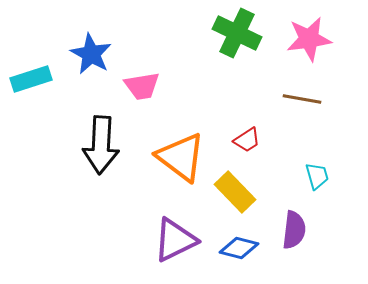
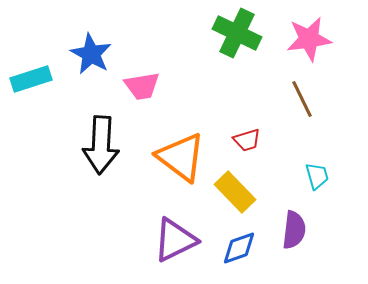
brown line: rotated 54 degrees clockwise
red trapezoid: rotated 16 degrees clockwise
blue diamond: rotated 33 degrees counterclockwise
